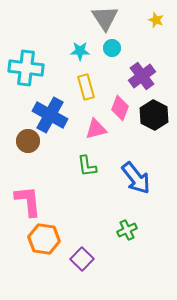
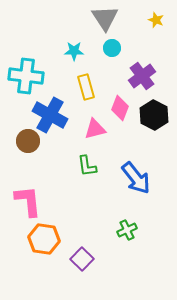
cyan star: moved 6 px left
cyan cross: moved 8 px down
pink triangle: moved 1 px left
